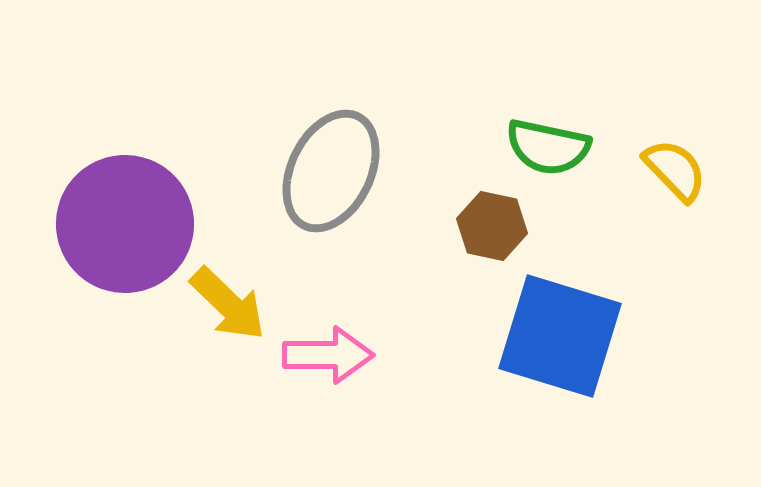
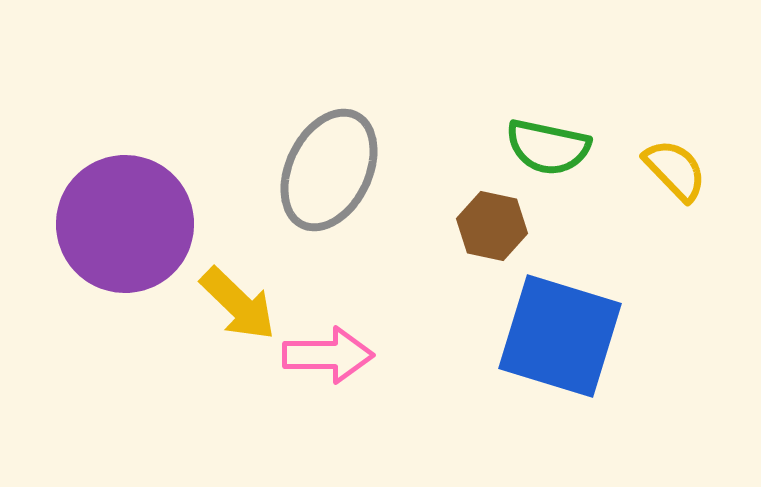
gray ellipse: moved 2 px left, 1 px up
yellow arrow: moved 10 px right
